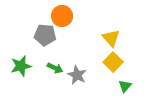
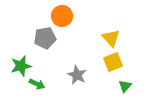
gray pentagon: moved 3 px down; rotated 15 degrees counterclockwise
yellow square: rotated 24 degrees clockwise
green arrow: moved 18 px left, 16 px down
